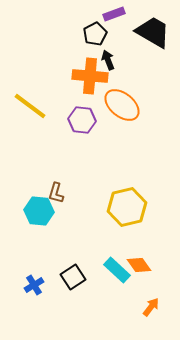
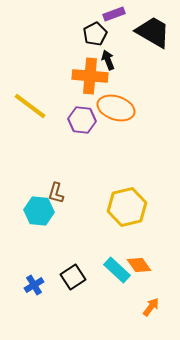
orange ellipse: moved 6 px left, 3 px down; rotated 21 degrees counterclockwise
